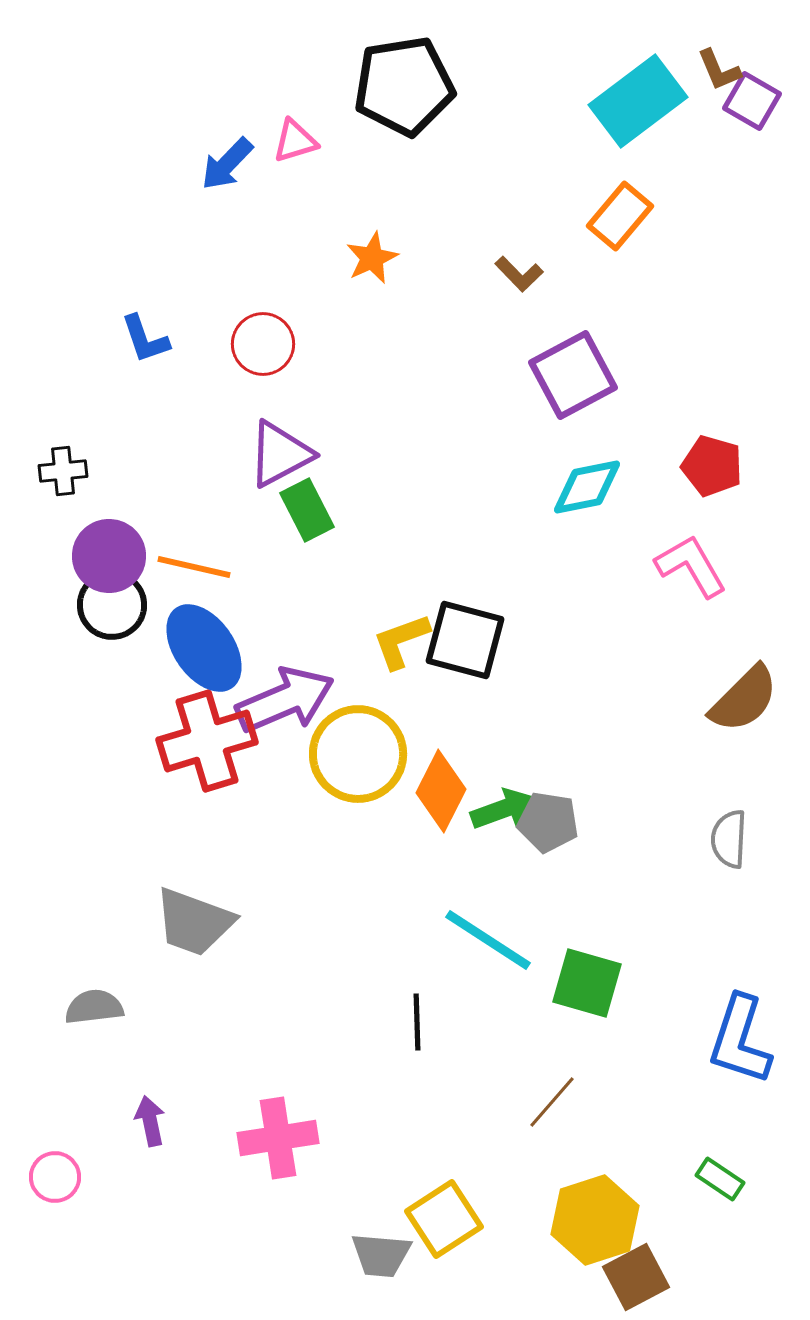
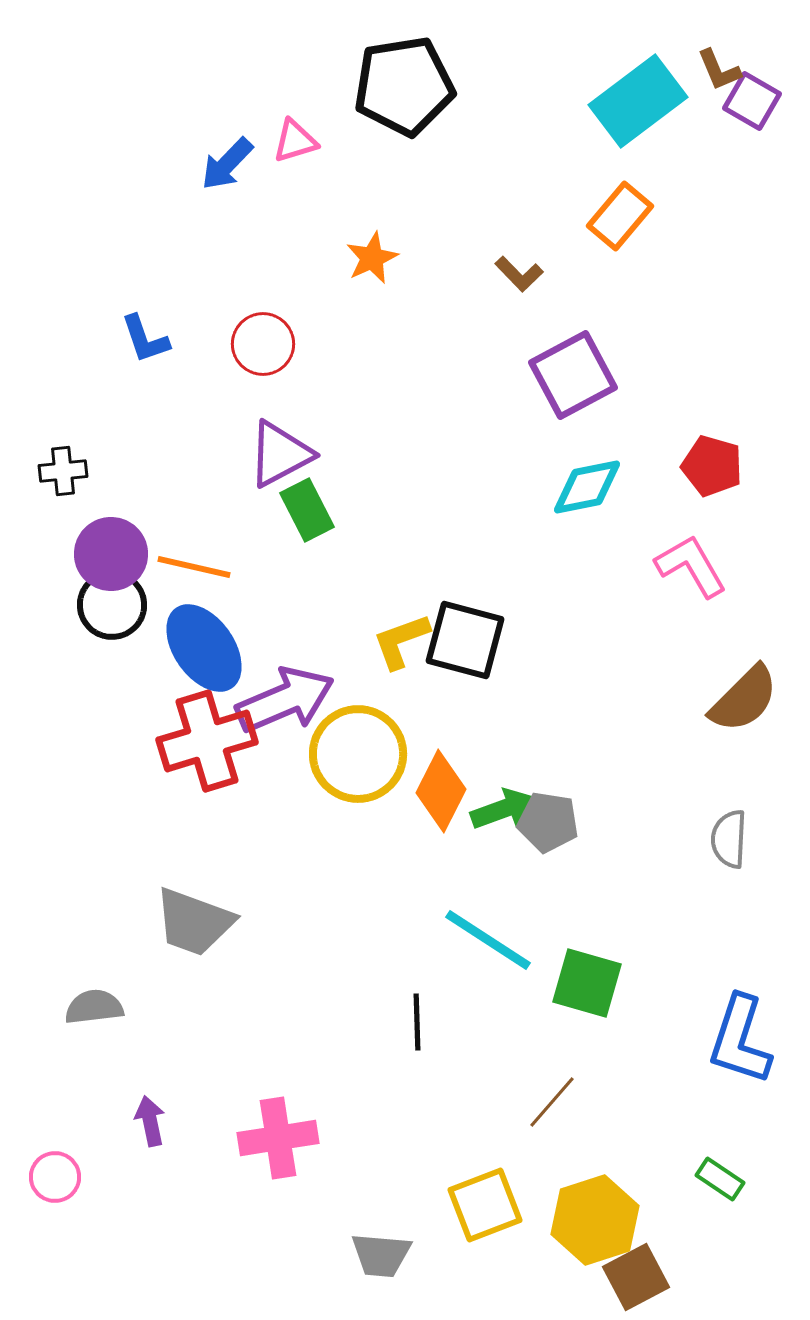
purple circle at (109, 556): moved 2 px right, 2 px up
yellow square at (444, 1219): moved 41 px right, 14 px up; rotated 12 degrees clockwise
